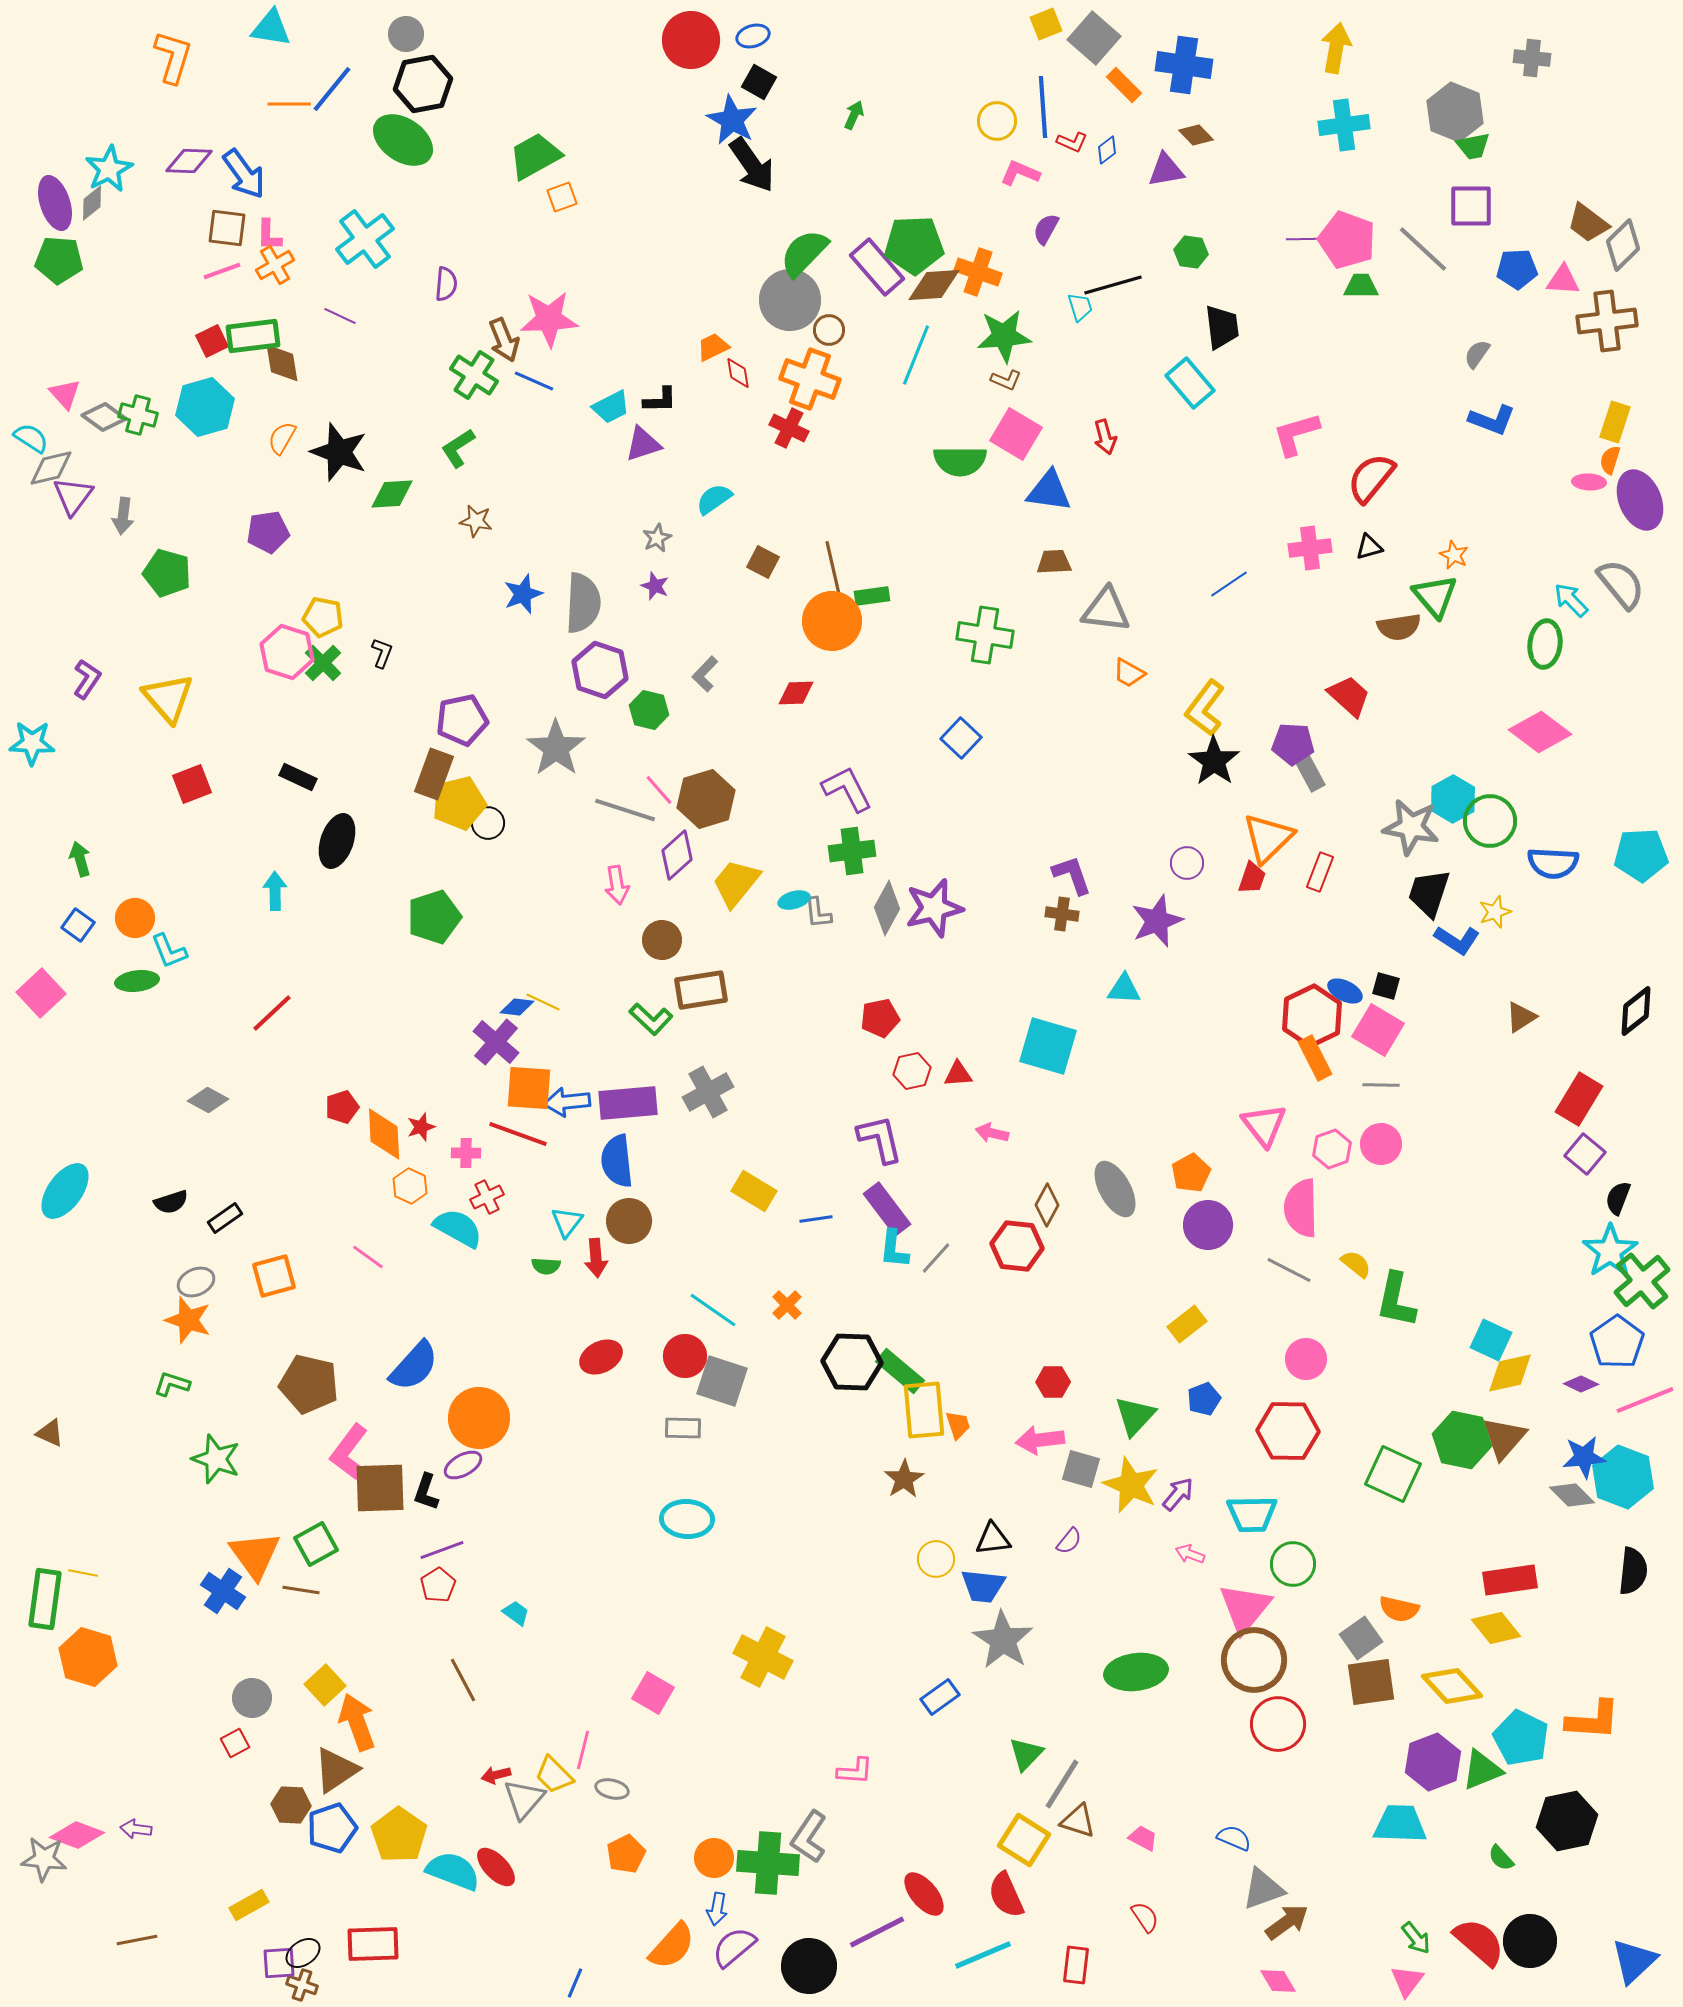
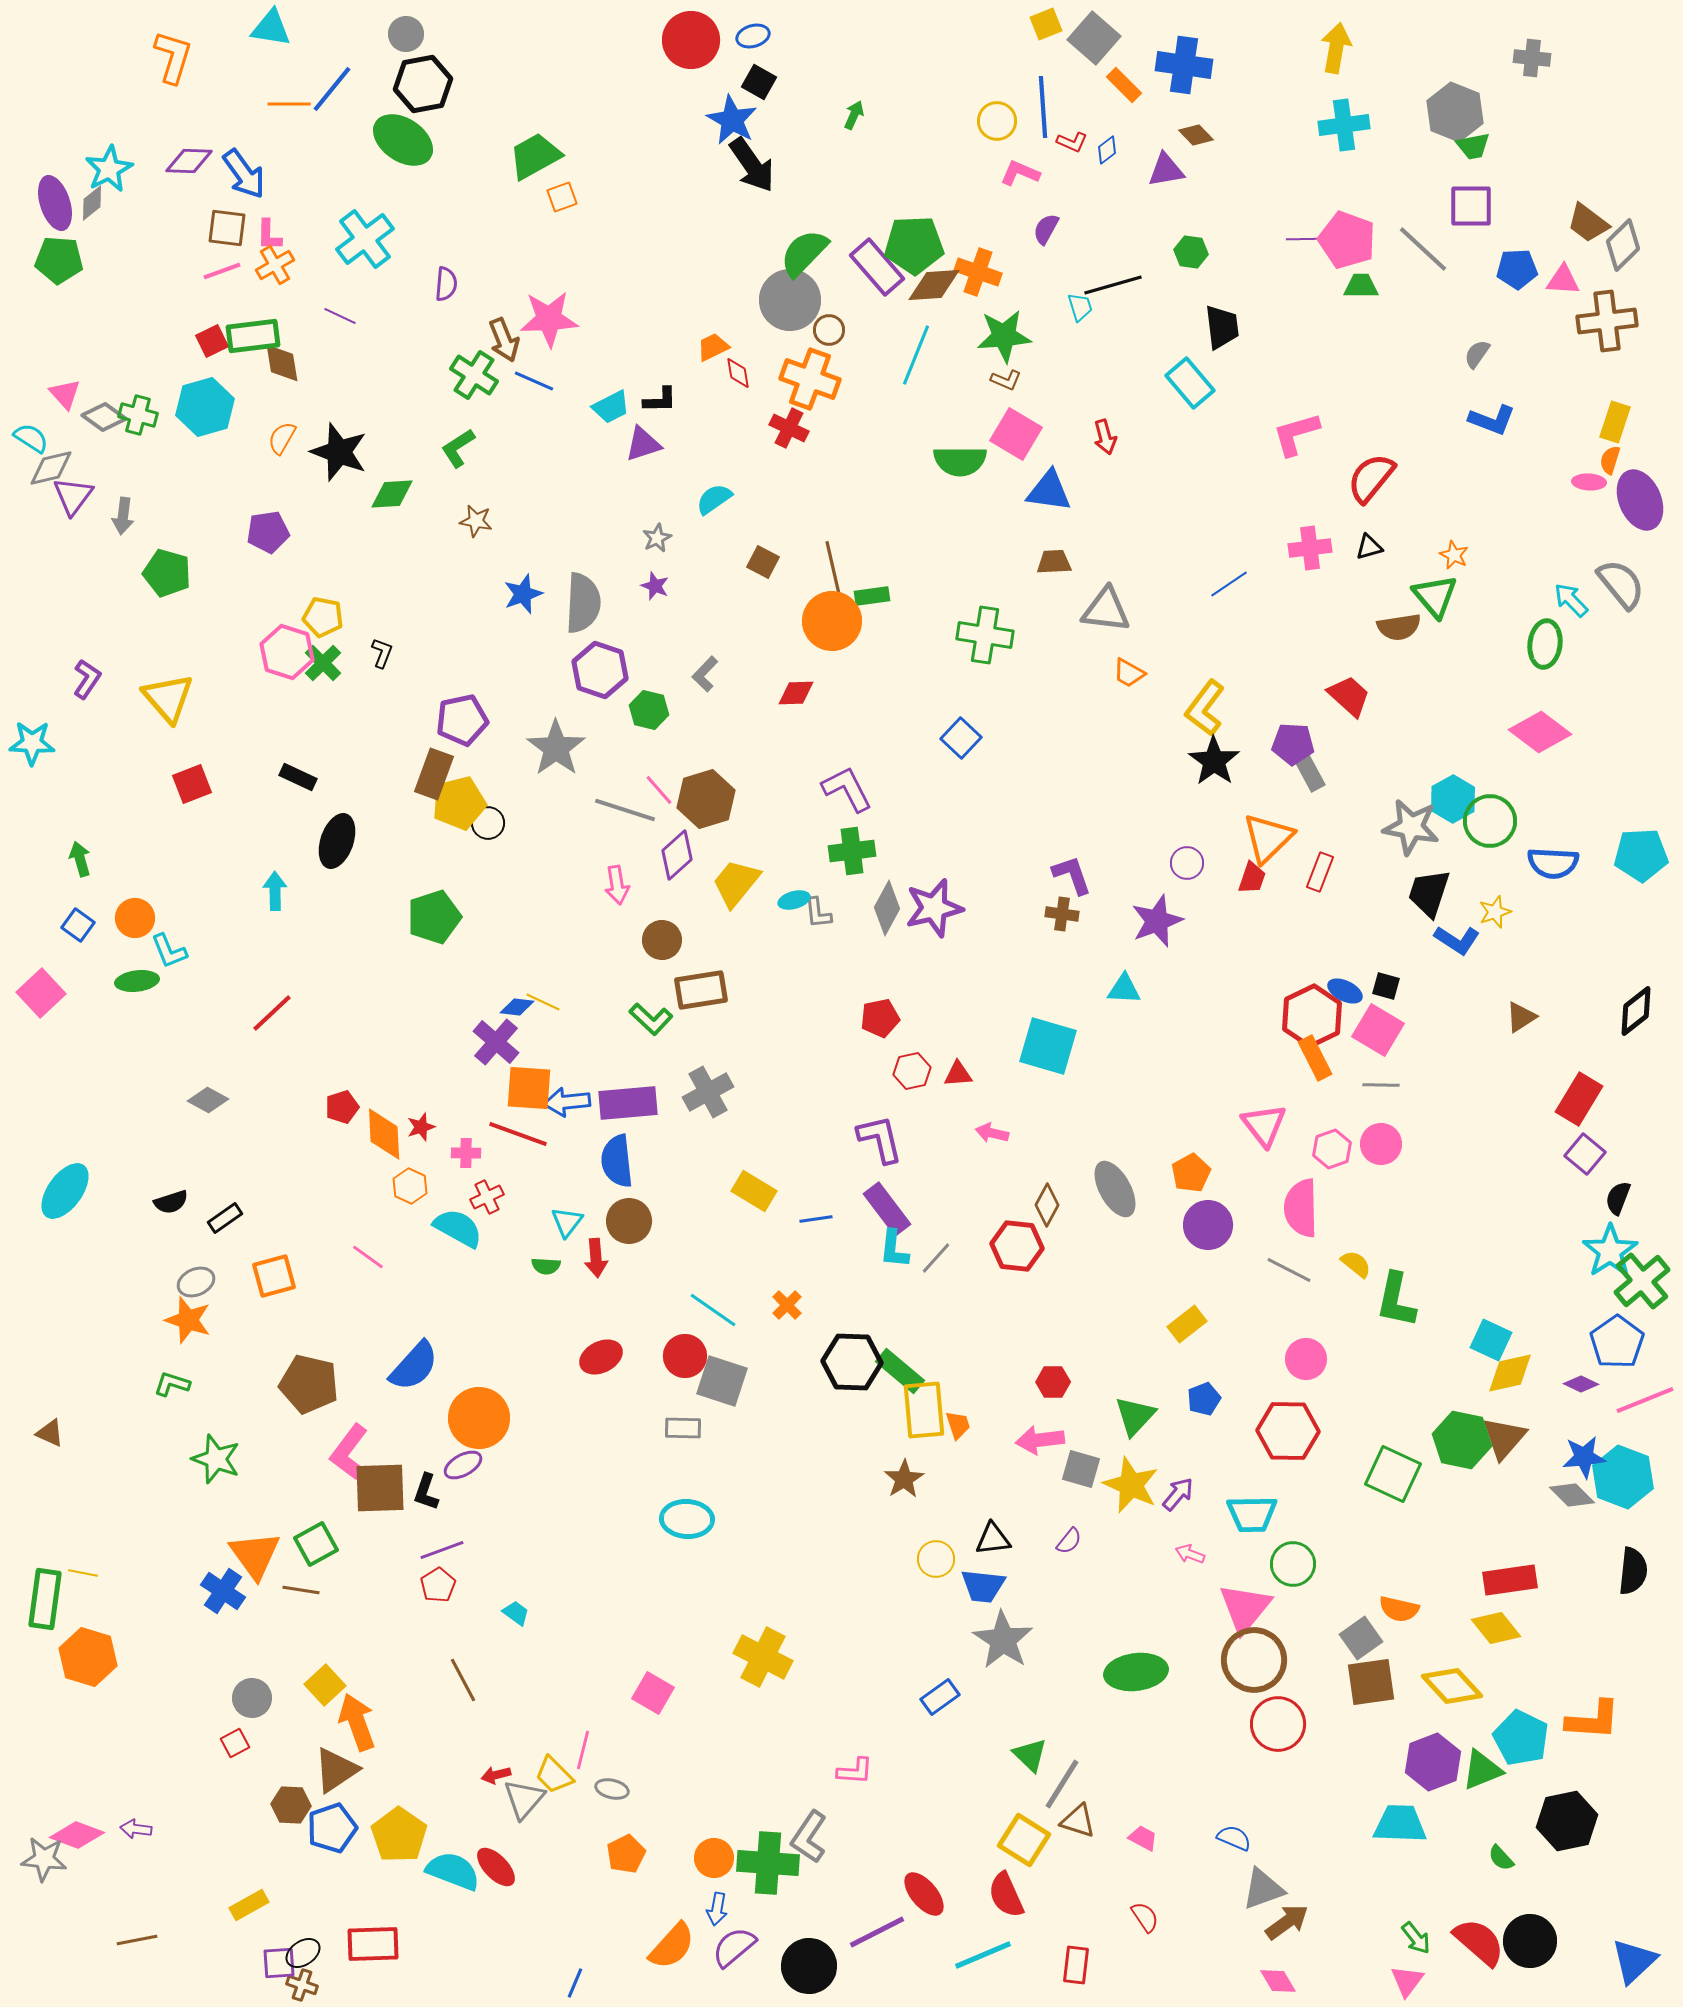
green triangle at (1026, 1754): moved 4 px right, 1 px down; rotated 30 degrees counterclockwise
